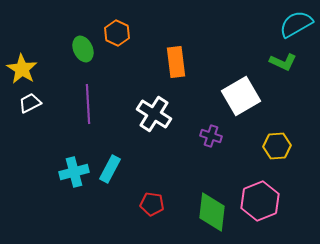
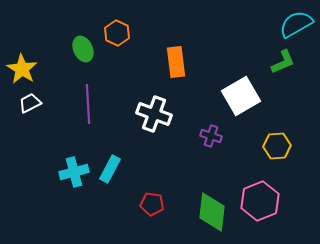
green L-shape: rotated 48 degrees counterclockwise
white cross: rotated 12 degrees counterclockwise
